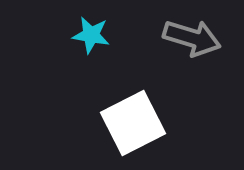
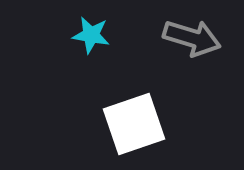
white square: moved 1 px right, 1 px down; rotated 8 degrees clockwise
